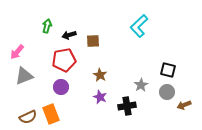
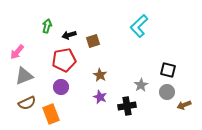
brown square: rotated 16 degrees counterclockwise
brown semicircle: moved 1 px left, 14 px up
